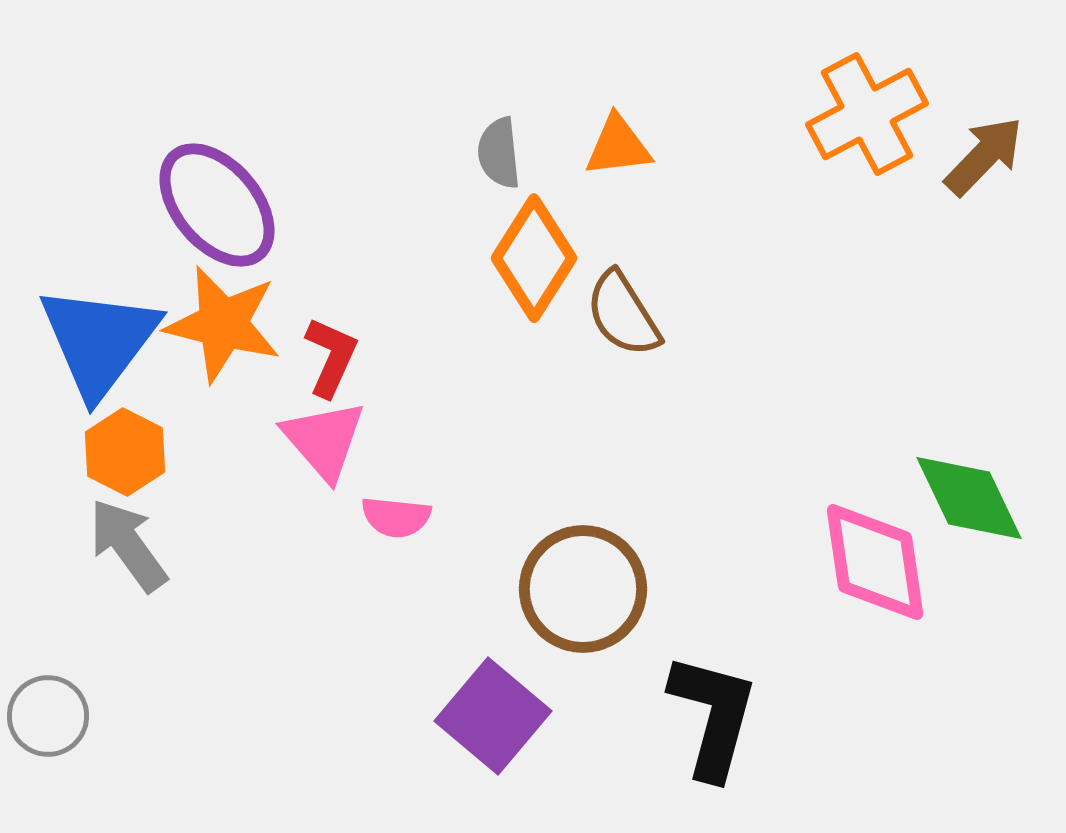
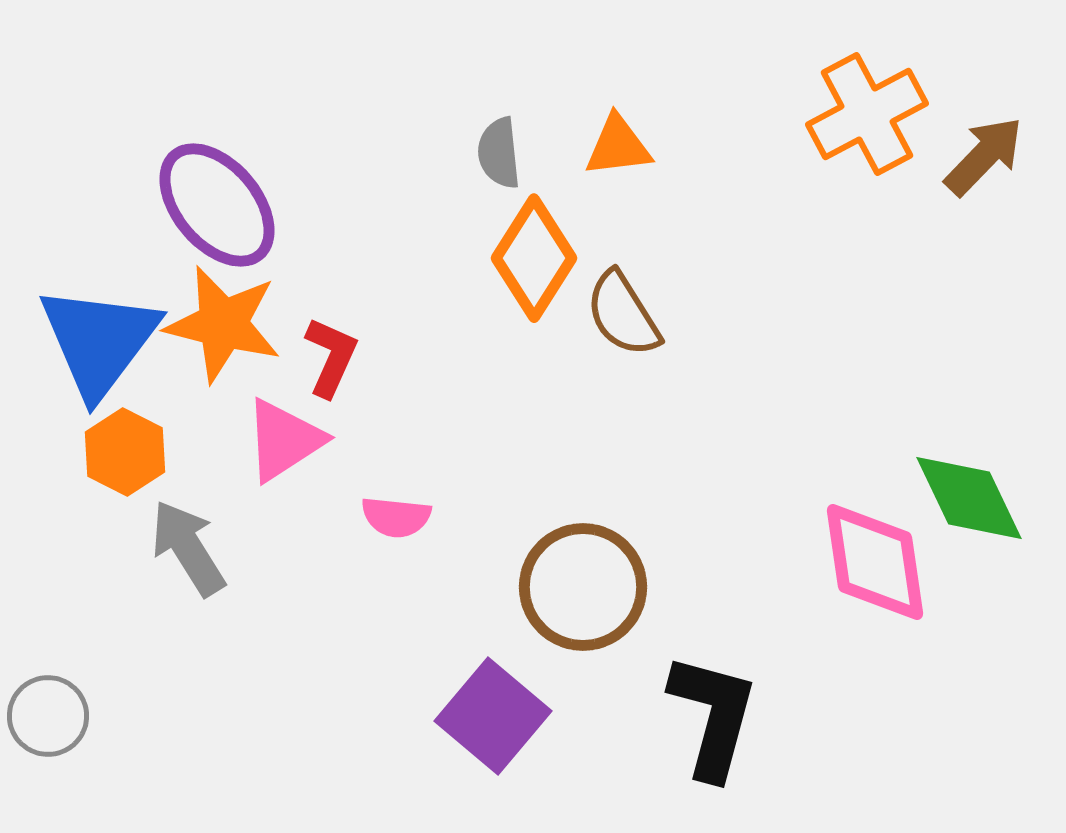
pink triangle: moved 40 px left; rotated 38 degrees clockwise
gray arrow: moved 60 px right, 3 px down; rotated 4 degrees clockwise
brown circle: moved 2 px up
